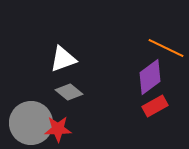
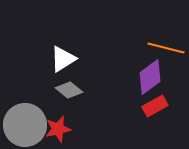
orange line: rotated 12 degrees counterclockwise
white triangle: rotated 12 degrees counterclockwise
gray diamond: moved 2 px up
gray circle: moved 6 px left, 2 px down
red star: rotated 12 degrees counterclockwise
